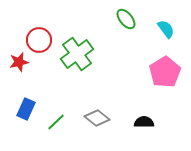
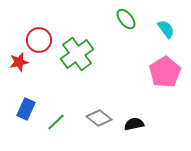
gray diamond: moved 2 px right
black semicircle: moved 10 px left, 2 px down; rotated 12 degrees counterclockwise
